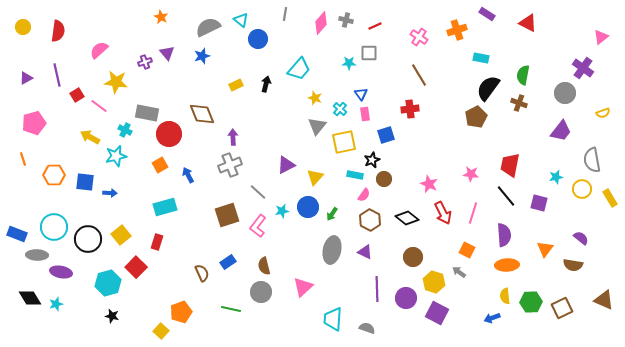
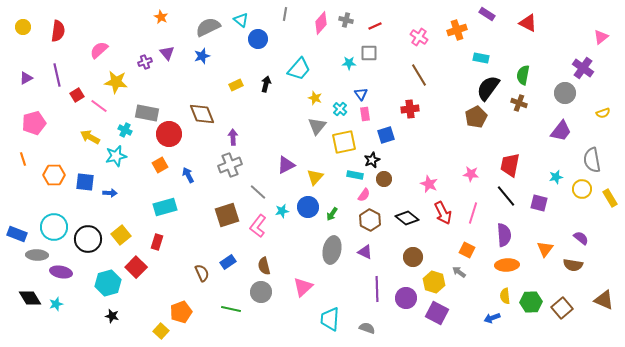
brown square at (562, 308): rotated 15 degrees counterclockwise
cyan trapezoid at (333, 319): moved 3 px left
